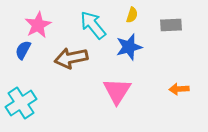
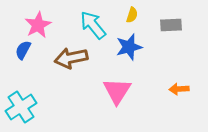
cyan cross: moved 4 px down
